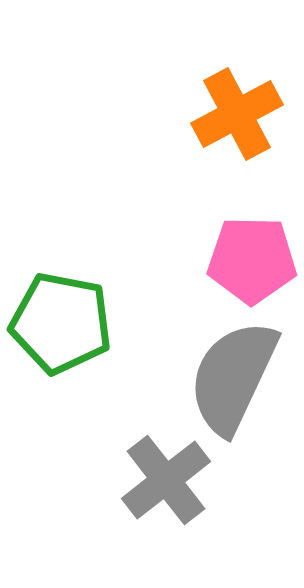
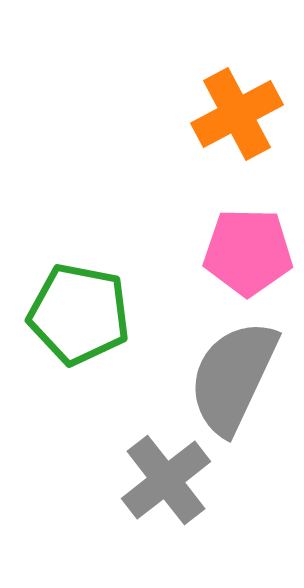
pink pentagon: moved 4 px left, 8 px up
green pentagon: moved 18 px right, 9 px up
